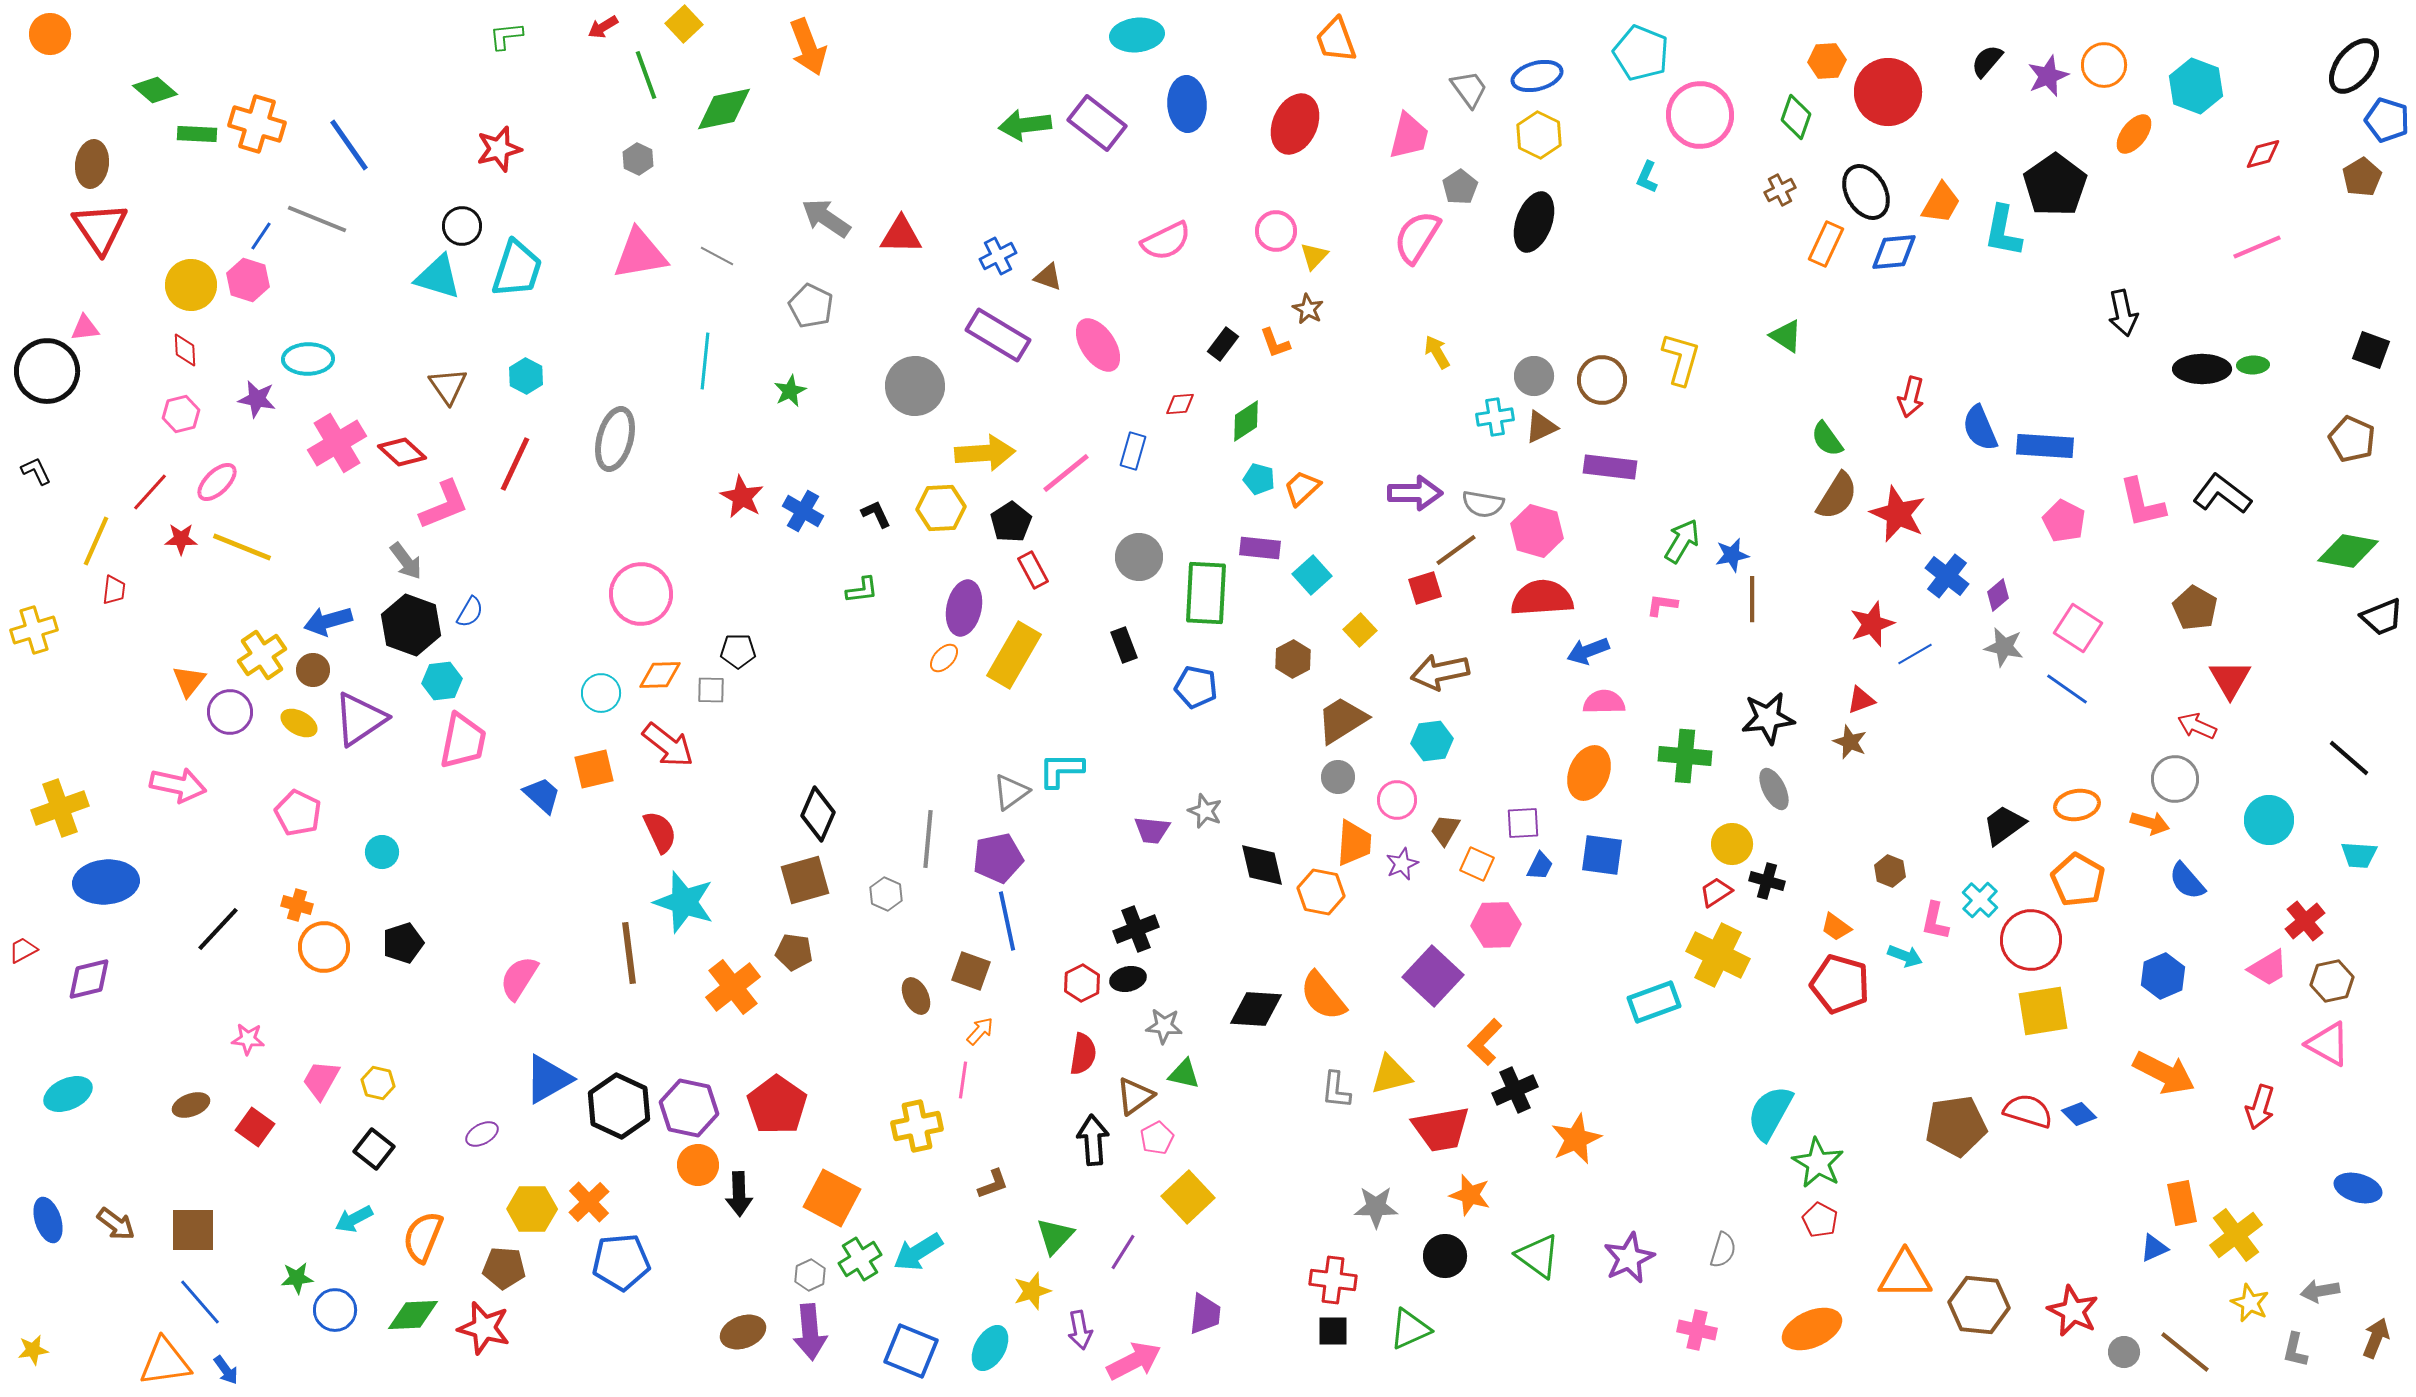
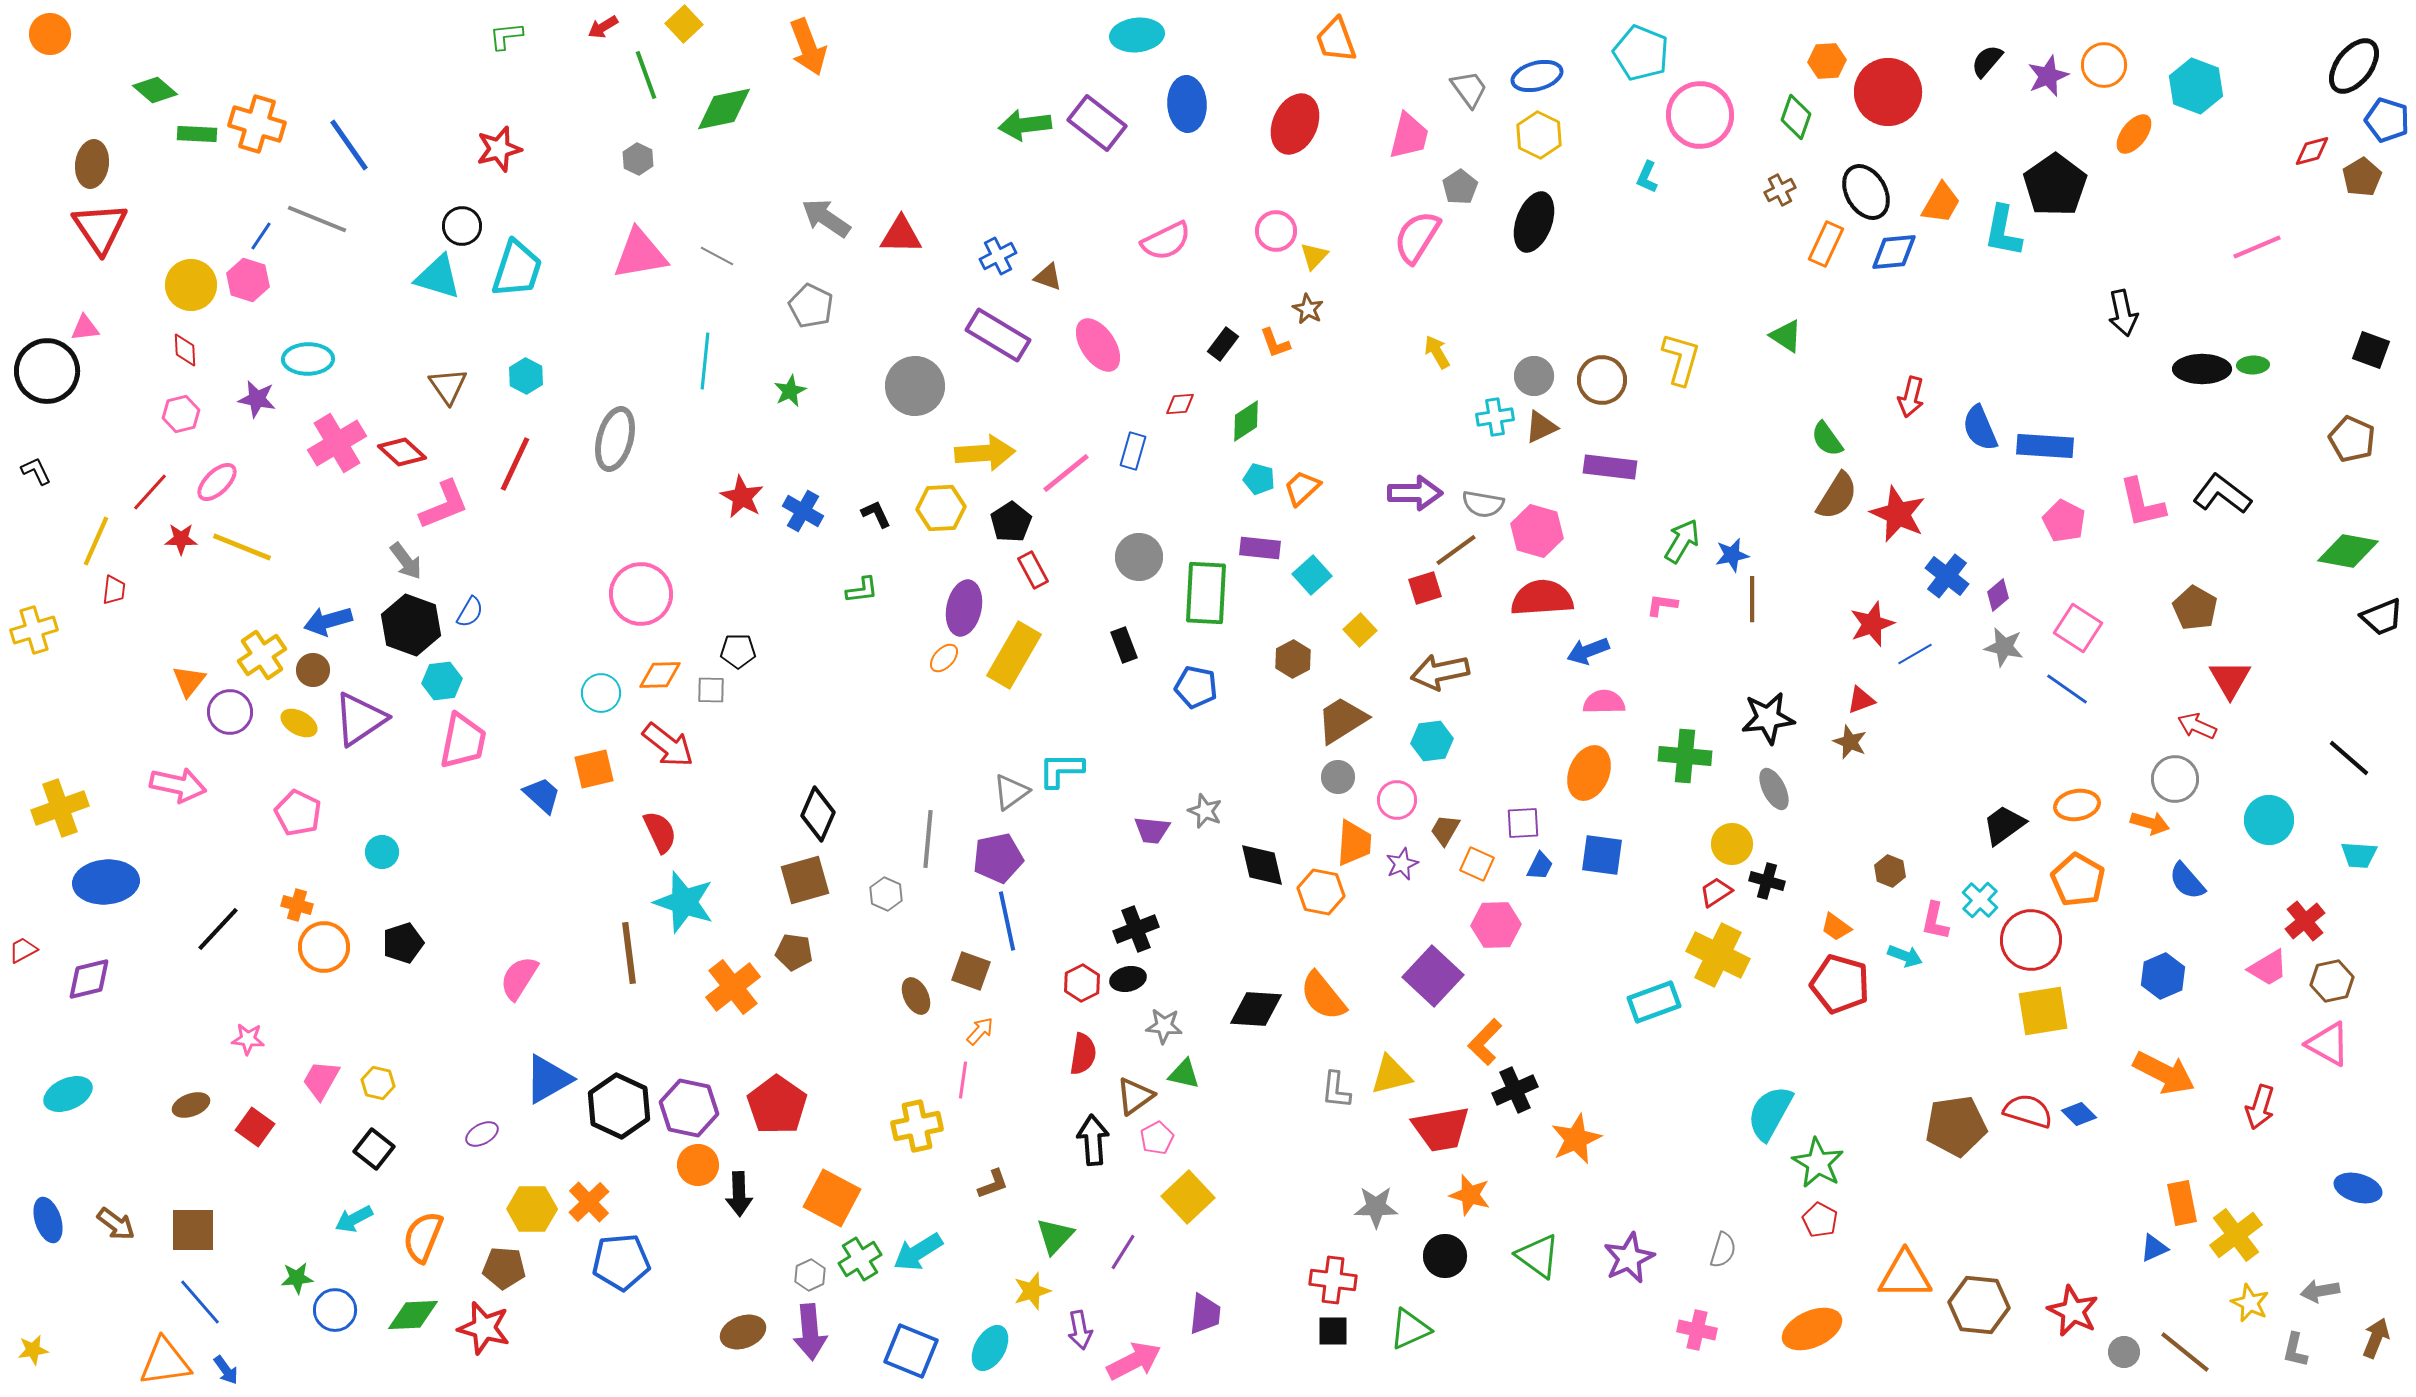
red diamond at (2263, 154): moved 49 px right, 3 px up
